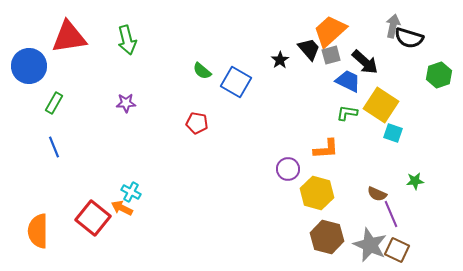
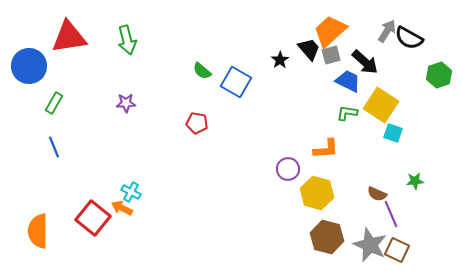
gray arrow: moved 6 px left, 5 px down; rotated 20 degrees clockwise
black semicircle: rotated 12 degrees clockwise
